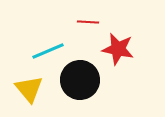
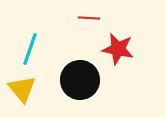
red line: moved 1 px right, 4 px up
cyan line: moved 18 px left, 2 px up; rotated 48 degrees counterclockwise
yellow triangle: moved 7 px left
